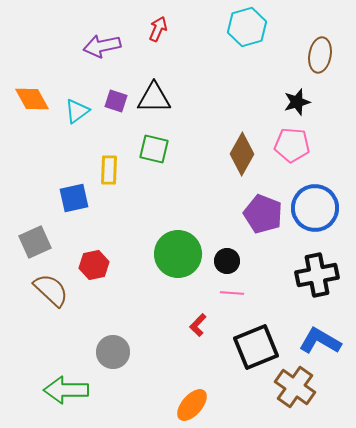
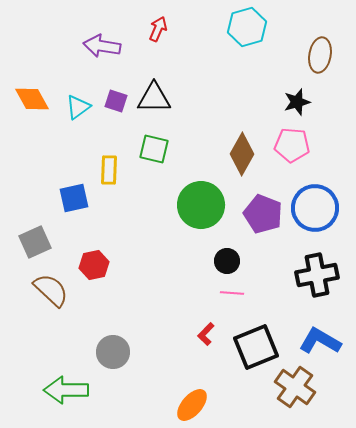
purple arrow: rotated 21 degrees clockwise
cyan triangle: moved 1 px right, 4 px up
green circle: moved 23 px right, 49 px up
red L-shape: moved 8 px right, 9 px down
